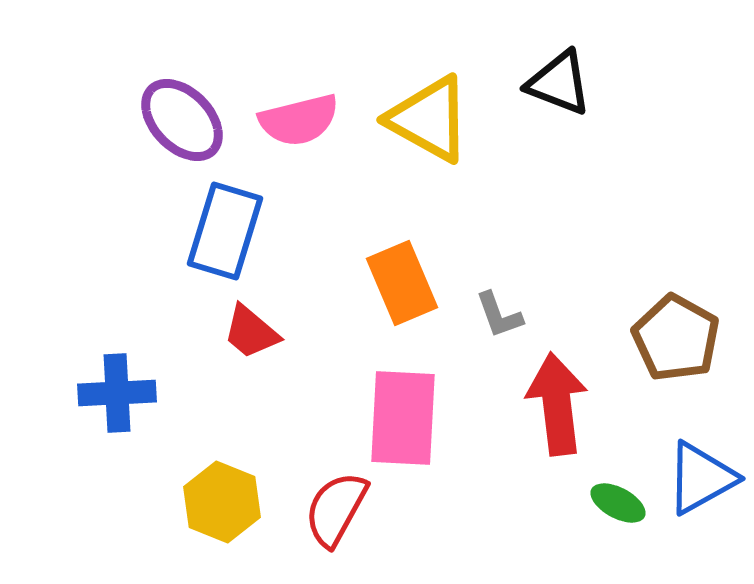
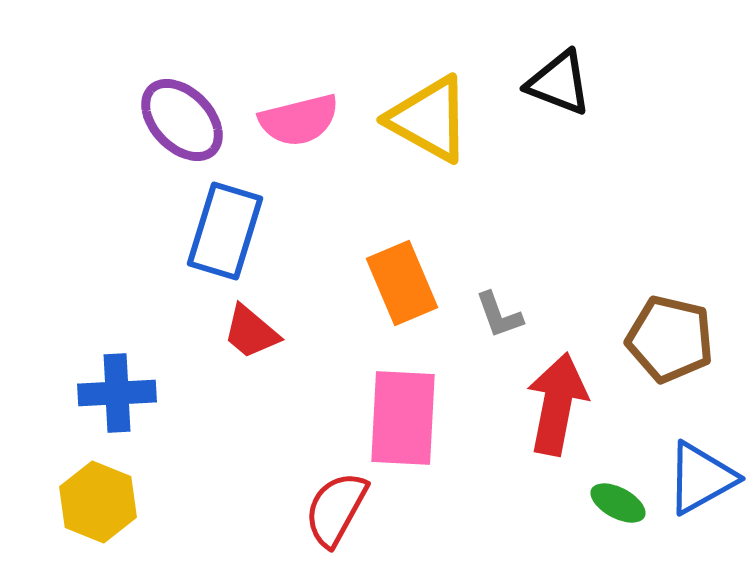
brown pentagon: moved 6 px left, 1 px down; rotated 16 degrees counterclockwise
red arrow: rotated 18 degrees clockwise
yellow hexagon: moved 124 px left
